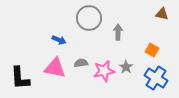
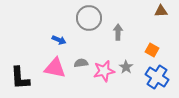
brown triangle: moved 1 px left, 3 px up; rotated 16 degrees counterclockwise
blue cross: moved 1 px right, 1 px up
